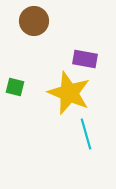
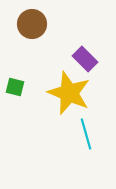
brown circle: moved 2 px left, 3 px down
purple rectangle: rotated 35 degrees clockwise
